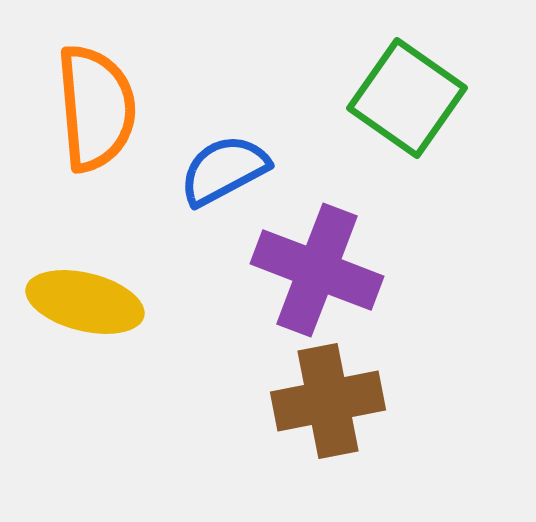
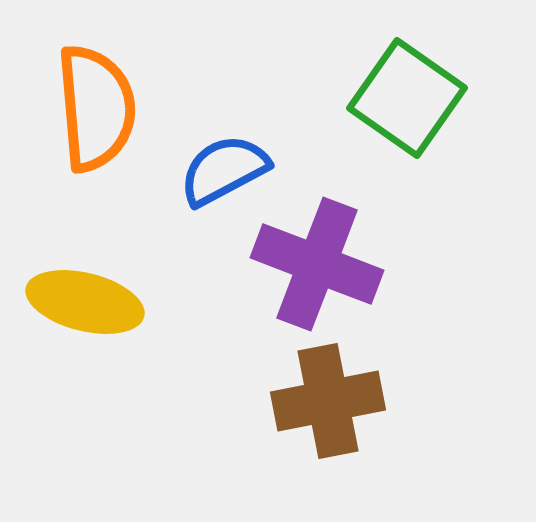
purple cross: moved 6 px up
